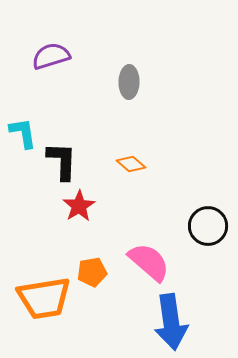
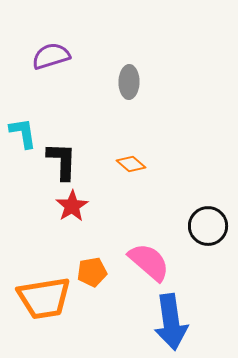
red star: moved 7 px left
